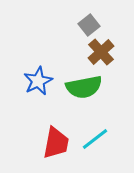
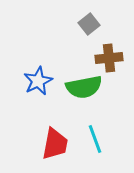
gray square: moved 1 px up
brown cross: moved 8 px right, 6 px down; rotated 36 degrees clockwise
cyan line: rotated 72 degrees counterclockwise
red trapezoid: moved 1 px left, 1 px down
